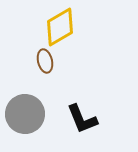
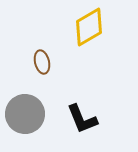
yellow diamond: moved 29 px right
brown ellipse: moved 3 px left, 1 px down
